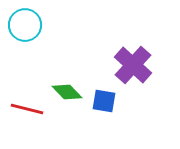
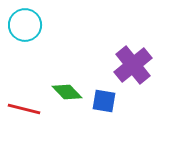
purple cross: rotated 9 degrees clockwise
red line: moved 3 px left
